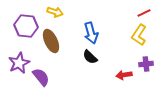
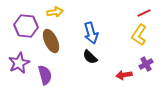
yellow arrow: rotated 28 degrees counterclockwise
purple cross: rotated 24 degrees counterclockwise
purple semicircle: moved 4 px right, 2 px up; rotated 24 degrees clockwise
